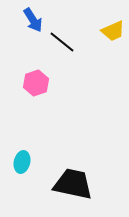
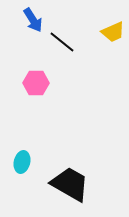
yellow trapezoid: moved 1 px down
pink hexagon: rotated 20 degrees clockwise
black trapezoid: moved 3 px left; rotated 18 degrees clockwise
